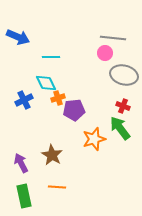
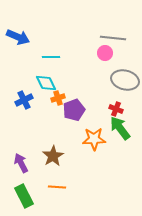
gray ellipse: moved 1 px right, 5 px down
red cross: moved 7 px left, 3 px down
purple pentagon: rotated 15 degrees counterclockwise
orange star: rotated 15 degrees clockwise
brown star: moved 1 px right, 1 px down; rotated 10 degrees clockwise
green rectangle: rotated 15 degrees counterclockwise
